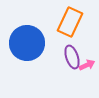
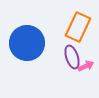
orange rectangle: moved 8 px right, 5 px down
pink arrow: moved 1 px left, 1 px down
